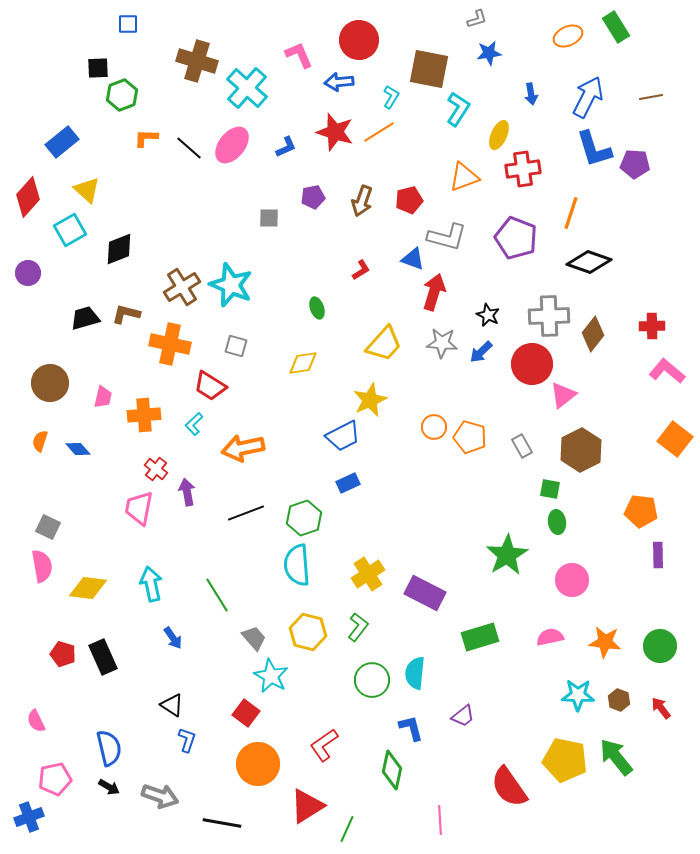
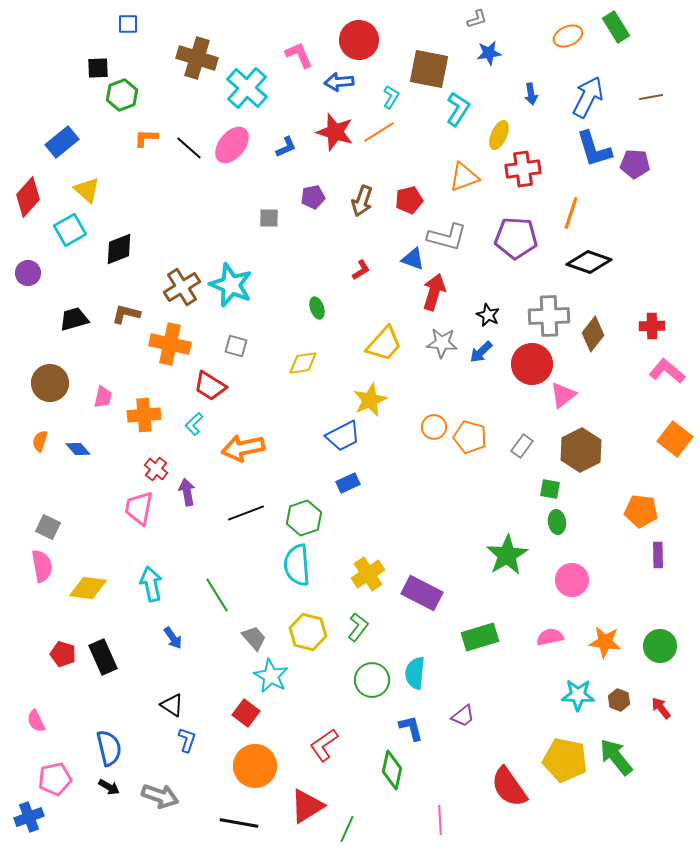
brown cross at (197, 61): moved 3 px up
purple pentagon at (516, 238): rotated 18 degrees counterclockwise
black trapezoid at (85, 318): moved 11 px left, 1 px down
gray rectangle at (522, 446): rotated 65 degrees clockwise
purple rectangle at (425, 593): moved 3 px left
orange circle at (258, 764): moved 3 px left, 2 px down
black line at (222, 823): moved 17 px right
